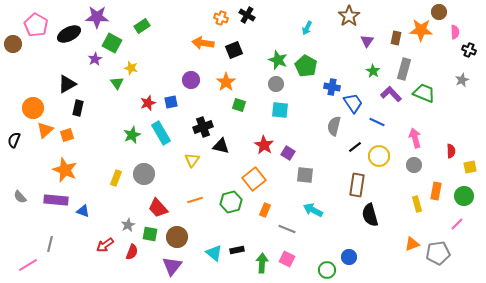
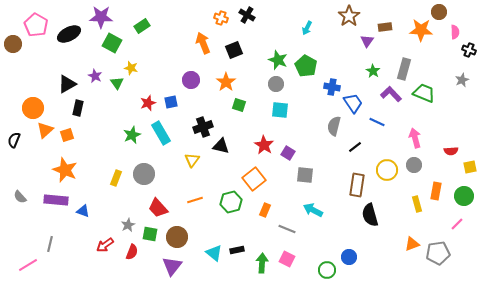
purple star at (97, 17): moved 4 px right
brown rectangle at (396, 38): moved 11 px left, 11 px up; rotated 72 degrees clockwise
orange arrow at (203, 43): rotated 60 degrees clockwise
purple star at (95, 59): moved 17 px down; rotated 16 degrees counterclockwise
red semicircle at (451, 151): rotated 88 degrees clockwise
yellow circle at (379, 156): moved 8 px right, 14 px down
